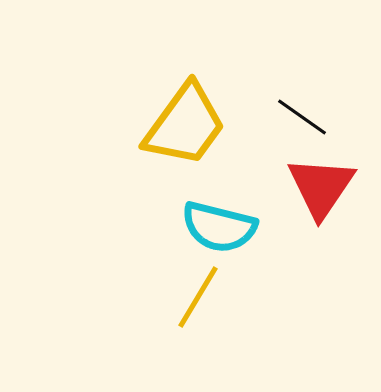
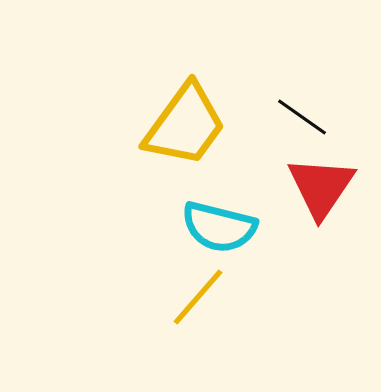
yellow line: rotated 10 degrees clockwise
